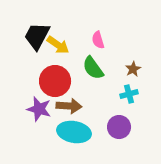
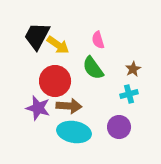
purple star: moved 1 px left, 1 px up
